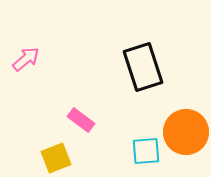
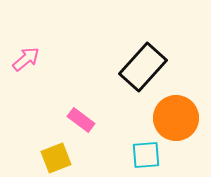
black rectangle: rotated 60 degrees clockwise
orange circle: moved 10 px left, 14 px up
cyan square: moved 4 px down
